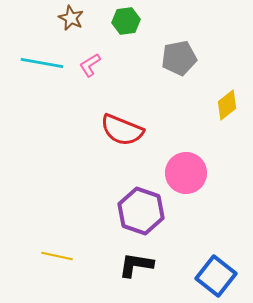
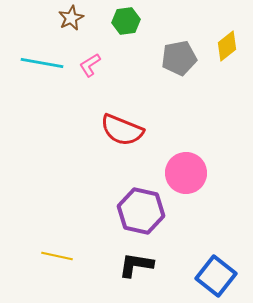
brown star: rotated 20 degrees clockwise
yellow diamond: moved 59 px up
purple hexagon: rotated 6 degrees counterclockwise
